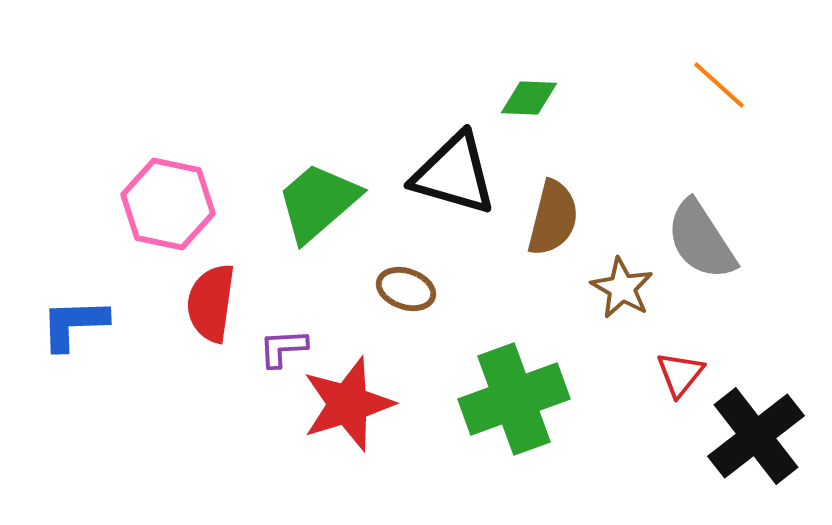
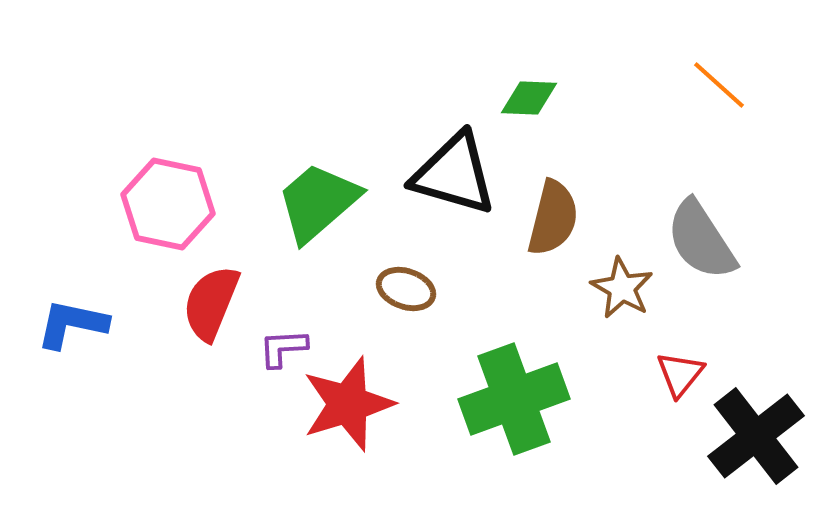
red semicircle: rotated 14 degrees clockwise
blue L-shape: moved 2 px left; rotated 14 degrees clockwise
